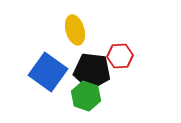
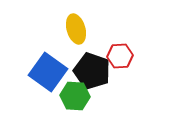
yellow ellipse: moved 1 px right, 1 px up
black pentagon: rotated 12 degrees clockwise
green hexagon: moved 11 px left; rotated 16 degrees counterclockwise
